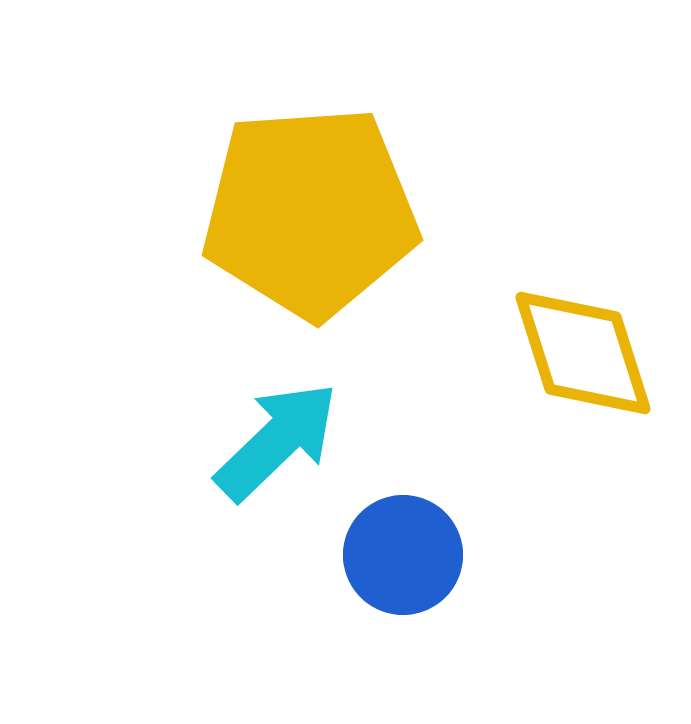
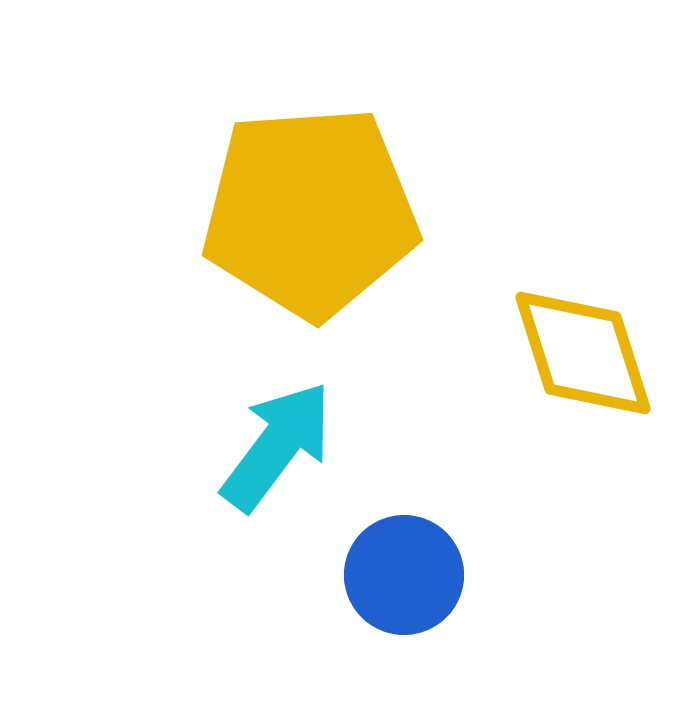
cyan arrow: moved 5 px down; rotated 9 degrees counterclockwise
blue circle: moved 1 px right, 20 px down
